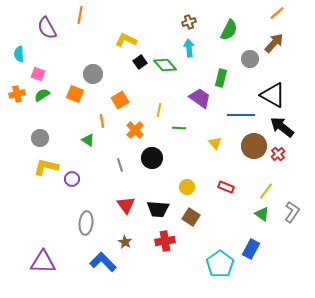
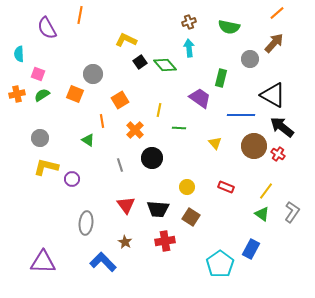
green semicircle at (229, 30): moved 3 px up; rotated 75 degrees clockwise
red cross at (278, 154): rotated 16 degrees counterclockwise
